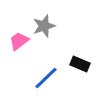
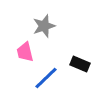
pink trapezoid: moved 6 px right, 11 px down; rotated 65 degrees counterclockwise
